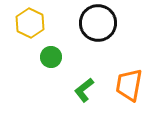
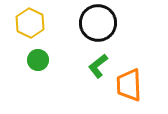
green circle: moved 13 px left, 3 px down
orange trapezoid: rotated 12 degrees counterclockwise
green L-shape: moved 14 px right, 24 px up
